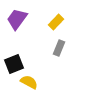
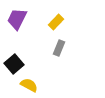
purple trapezoid: rotated 10 degrees counterclockwise
black square: rotated 18 degrees counterclockwise
yellow semicircle: moved 3 px down
